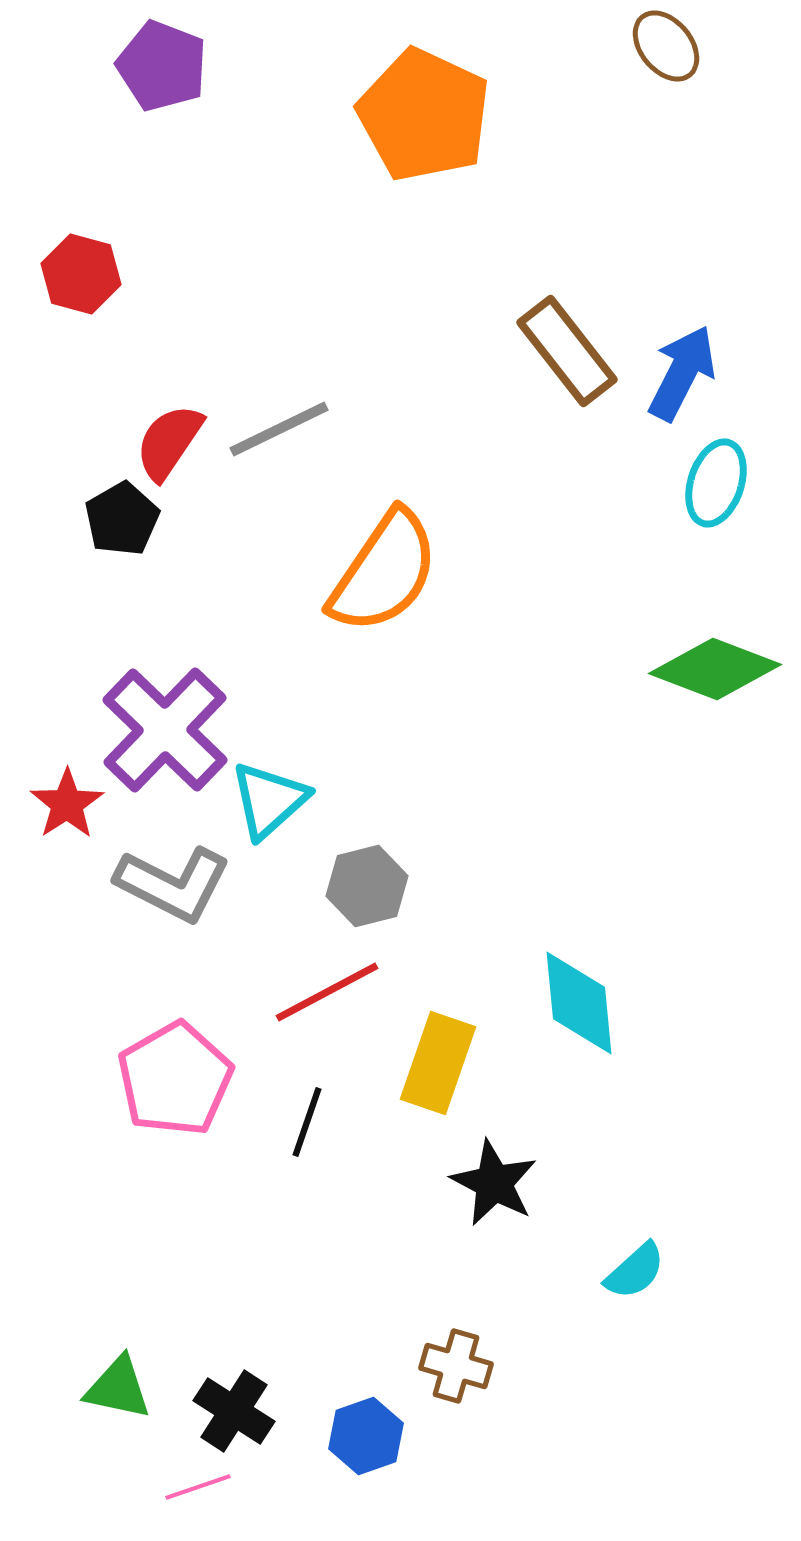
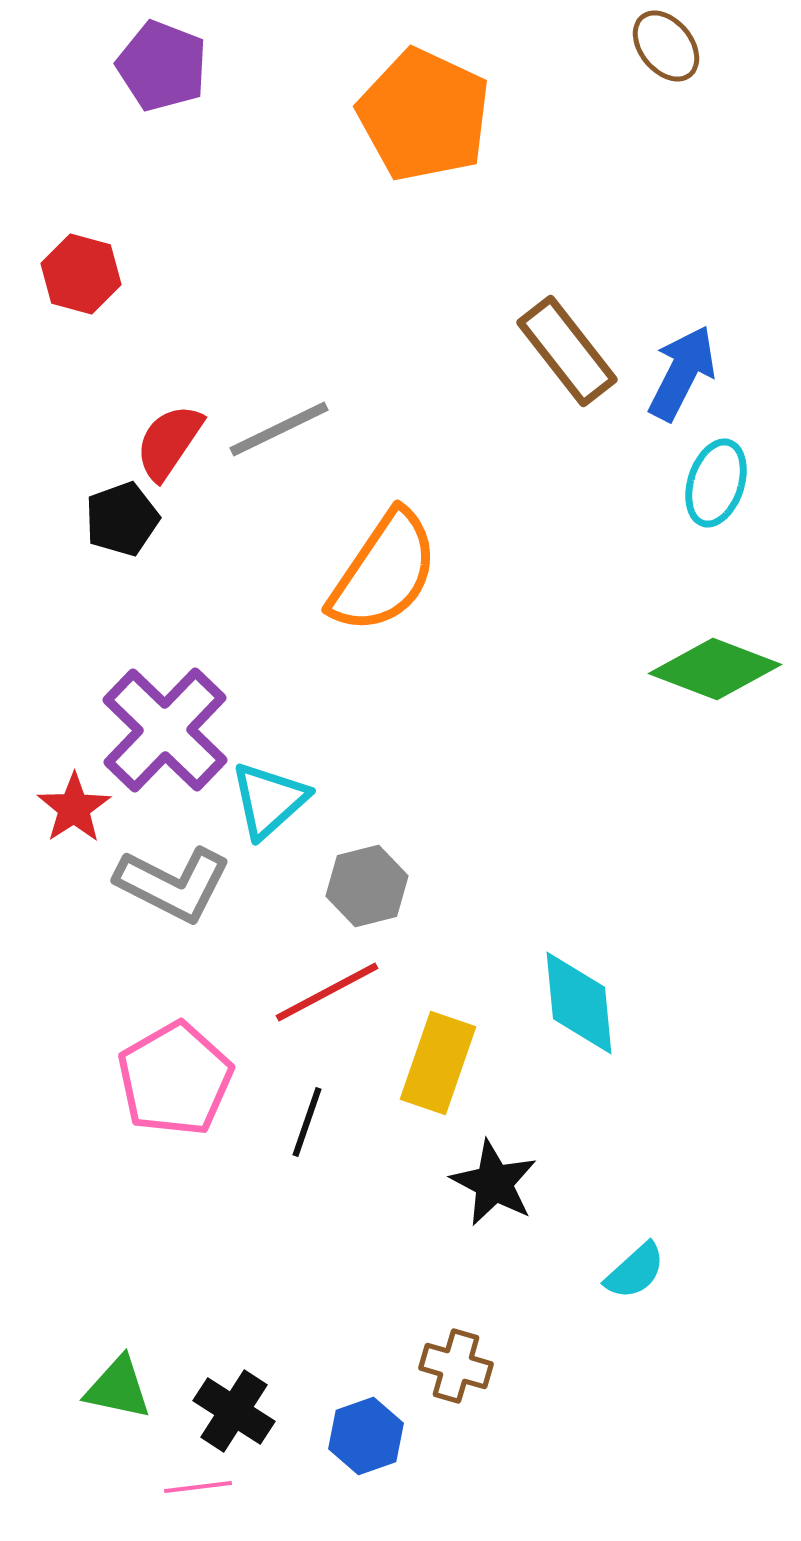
black pentagon: rotated 10 degrees clockwise
red star: moved 7 px right, 4 px down
pink line: rotated 12 degrees clockwise
